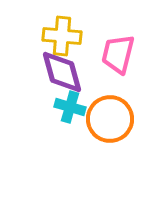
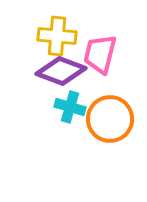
yellow cross: moved 5 px left
pink trapezoid: moved 18 px left
purple diamond: moved 1 px left, 1 px up; rotated 54 degrees counterclockwise
